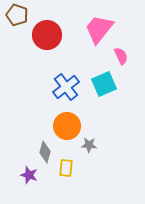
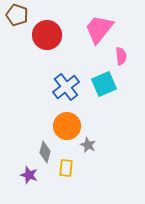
pink semicircle: rotated 18 degrees clockwise
gray star: moved 1 px left; rotated 21 degrees clockwise
